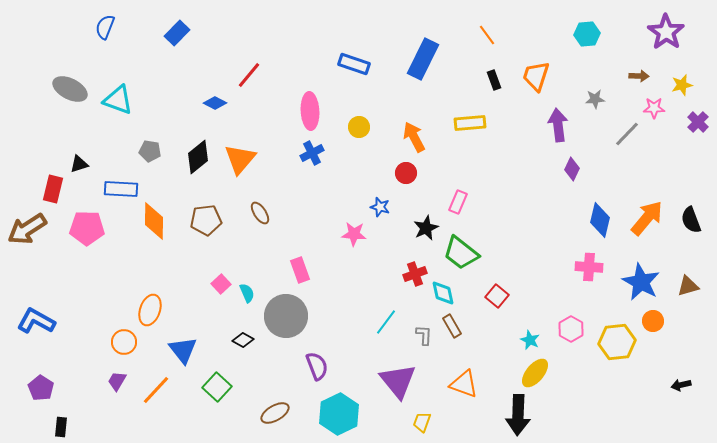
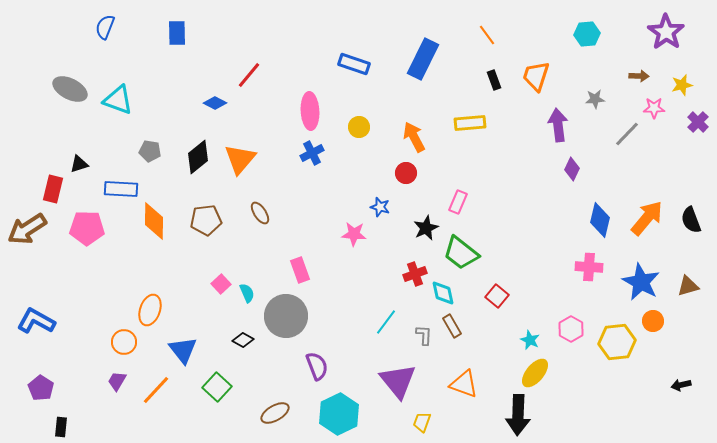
blue rectangle at (177, 33): rotated 45 degrees counterclockwise
